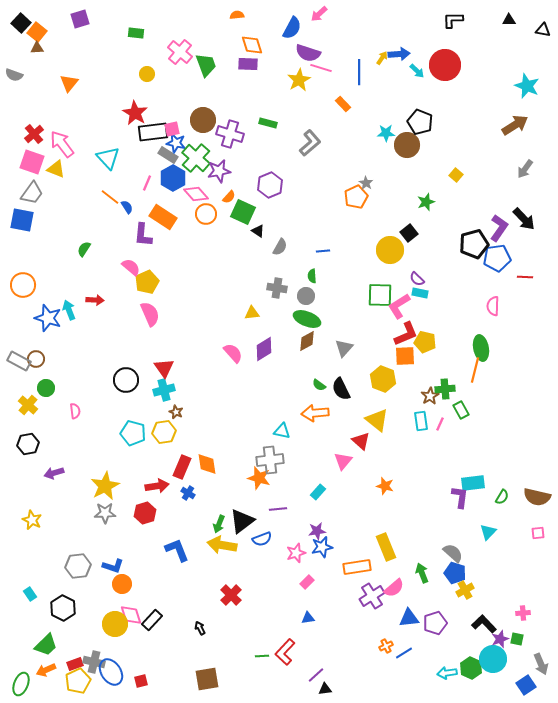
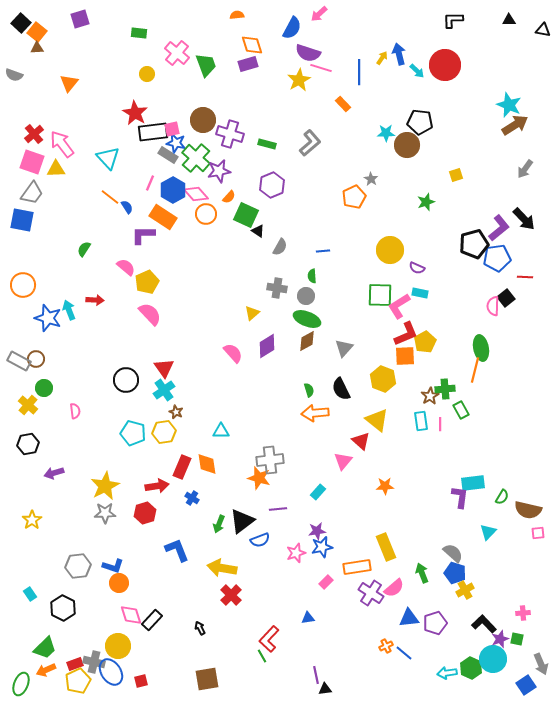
green rectangle at (136, 33): moved 3 px right
pink cross at (180, 52): moved 3 px left, 1 px down
blue arrow at (399, 54): rotated 100 degrees counterclockwise
purple rectangle at (248, 64): rotated 18 degrees counterclockwise
cyan star at (527, 86): moved 18 px left, 19 px down
black pentagon at (420, 122): rotated 15 degrees counterclockwise
green rectangle at (268, 123): moved 1 px left, 21 px down
yellow triangle at (56, 169): rotated 24 degrees counterclockwise
yellow square at (456, 175): rotated 32 degrees clockwise
blue hexagon at (173, 178): moved 12 px down
pink line at (147, 183): moved 3 px right
gray star at (366, 183): moved 5 px right, 4 px up
purple hexagon at (270, 185): moved 2 px right
orange pentagon at (356, 197): moved 2 px left
green square at (243, 212): moved 3 px right, 3 px down
purple L-shape at (499, 228): rotated 16 degrees clockwise
black square at (409, 233): moved 97 px right, 65 px down
purple L-shape at (143, 235): rotated 85 degrees clockwise
pink semicircle at (131, 267): moved 5 px left
purple semicircle at (417, 279): moved 11 px up; rotated 21 degrees counterclockwise
yellow triangle at (252, 313): rotated 35 degrees counterclockwise
pink semicircle at (150, 314): rotated 20 degrees counterclockwise
yellow pentagon at (425, 342): rotated 30 degrees clockwise
purple diamond at (264, 349): moved 3 px right, 3 px up
green semicircle at (319, 385): moved 10 px left, 5 px down; rotated 144 degrees counterclockwise
green circle at (46, 388): moved 2 px left
cyan cross at (164, 390): rotated 20 degrees counterclockwise
pink line at (440, 424): rotated 24 degrees counterclockwise
cyan triangle at (282, 431): moved 61 px left; rotated 12 degrees counterclockwise
orange star at (385, 486): rotated 18 degrees counterclockwise
blue cross at (188, 493): moved 4 px right, 5 px down
brown semicircle at (537, 497): moved 9 px left, 13 px down
yellow star at (32, 520): rotated 12 degrees clockwise
blue semicircle at (262, 539): moved 2 px left, 1 px down
yellow arrow at (222, 545): moved 23 px down
pink rectangle at (307, 582): moved 19 px right
orange circle at (122, 584): moved 3 px left, 1 px up
purple cross at (372, 596): moved 1 px left, 3 px up; rotated 25 degrees counterclockwise
yellow circle at (115, 624): moved 3 px right, 22 px down
green trapezoid at (46, 645): moved 1 px left, 3 px down
red L-shape at (285, 652): moved 16 px left, 13 px up
blue line at (404, 653): rotated 72 degrees clockwise
green line at (262, 656): rotated 64 degrees clockwise
purple line at (316, 675): rotated 60 degrees counterclockwise
